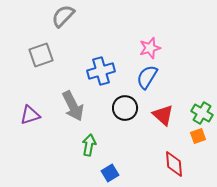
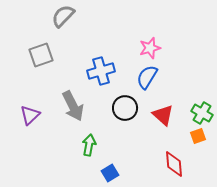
purple triangle: rotated 25 degrees counterclockwise
